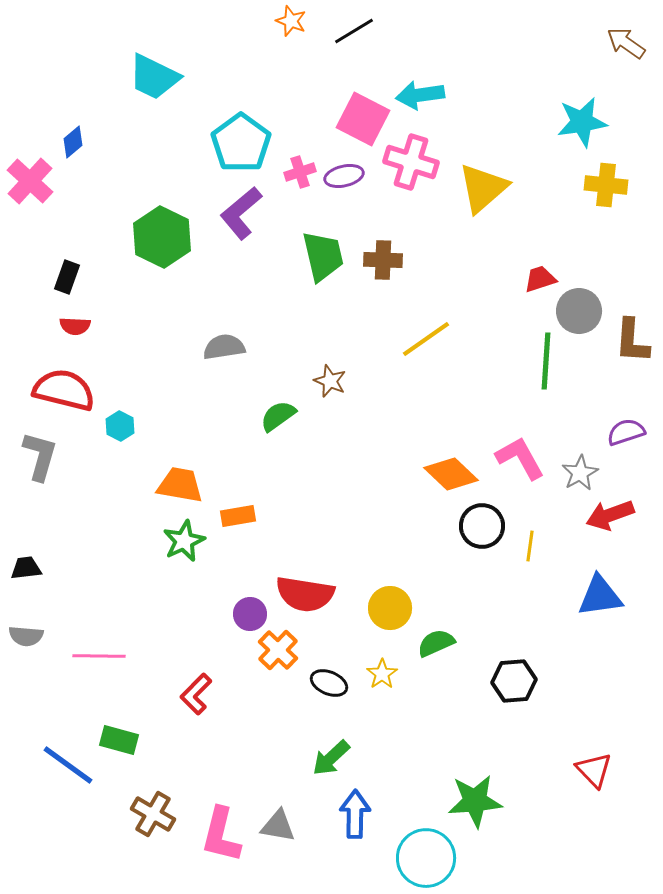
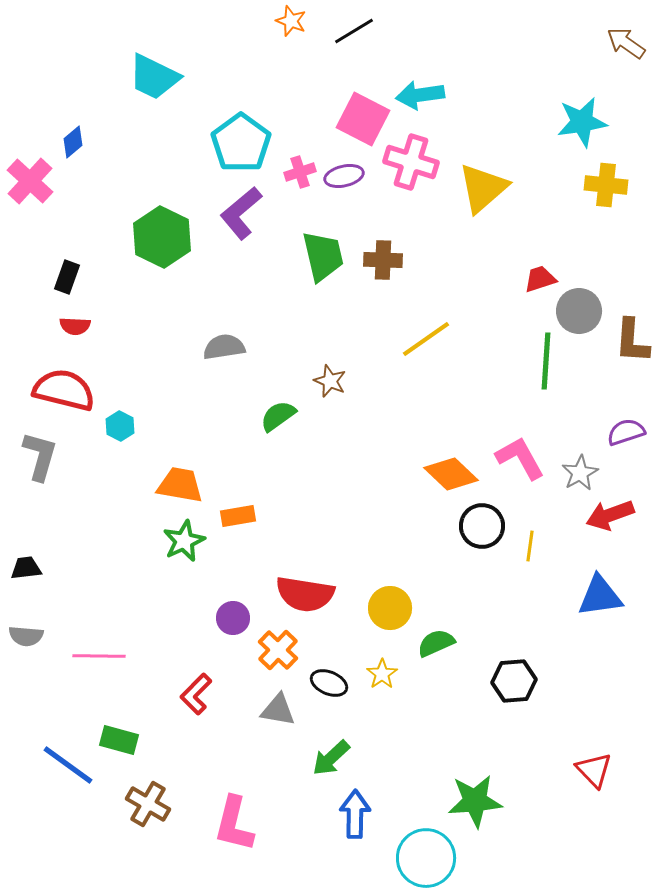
purple circle at (250, 614): moved 17 px left, 4 px down
brown cross at (153, 814): moved 5 px left, 10 px up
gray triangle at (278, 826): moved 116 px up
pink L-shape at (221, 835): moved 13 px right, 11 px up
